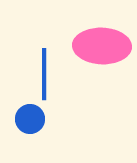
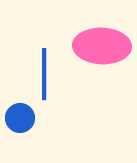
blue circle: moved 10 px left, 1 px up
